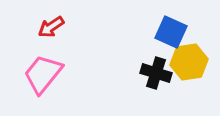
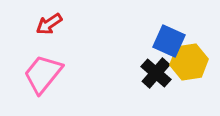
red arrow: moved 2 px left, 3 px up
blue square: moved 2 px left, 9 px down
black cross: rotated 24 degrees clockwise
